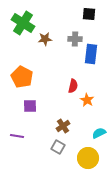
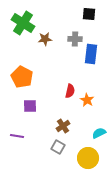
red semicircle: moved 3 px left, 5 px down
